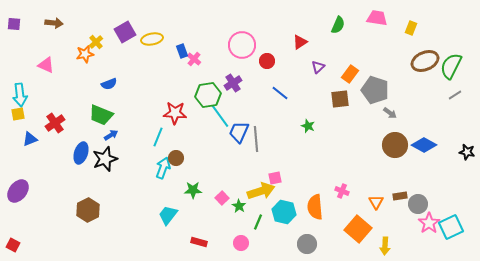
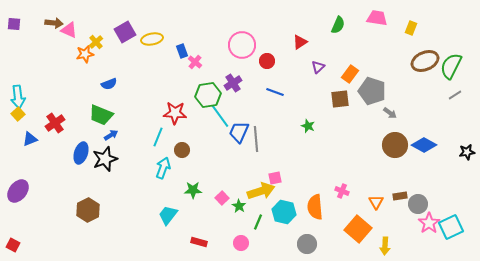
pink cross at (194, 59): moved 1 px right, 3 px down
pink triangle at (46, 65): moved 23 px right, 35 px up
gray pentagon at (375, 90): moved 3 px left, 1 px down
blue line at (280, 93): moved 5 px left, 1 px up; rotated 18 degrees counterclockwise
cyan arrow at (20, 95): moved 2 px left, 2 px down
yellow square at (18, 114): rotated 32 degrees counterclockwise
black star at (467, 152): rotated 21 degrees counterclockwise
brown circle at (176, 158): moved 6 px right, 8 px up
